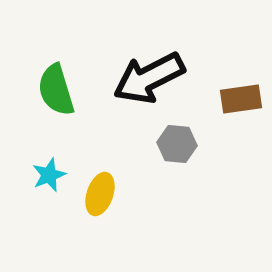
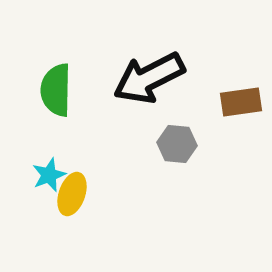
green semicircle: rotated 18 degrees clockwise
brown rectangle: moved 3 px down
yellow ellipse: moved 28 px left
